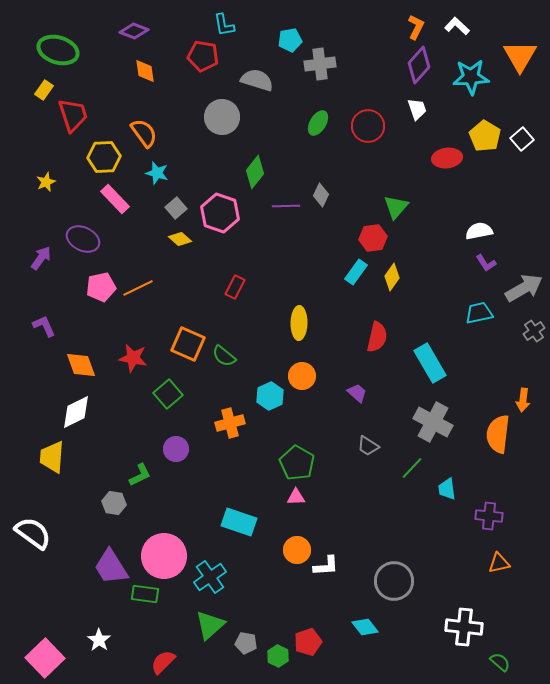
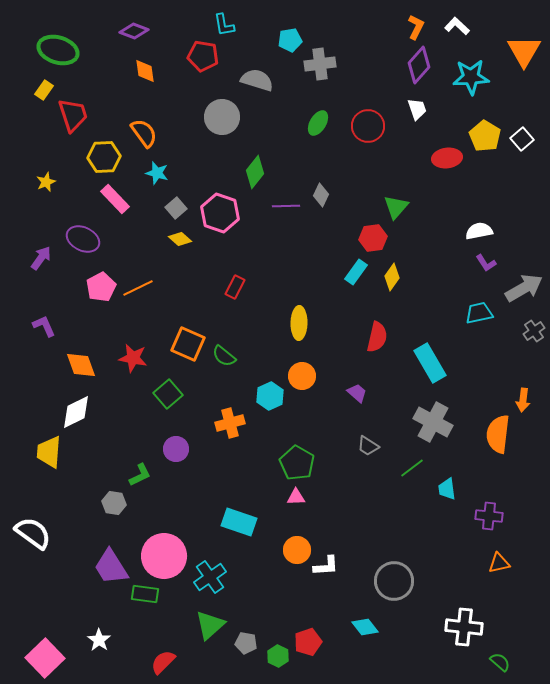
orange triangle at (520, 56): moved 4 px right, 5 px up
pink pentagon at (101, 287): rotated 16 degrees counterclockwise
yellow trapezoid at (52, 457): moved 3 px left, 5 px up
green line at (412, 468): rotated 10 degrees clockwise
